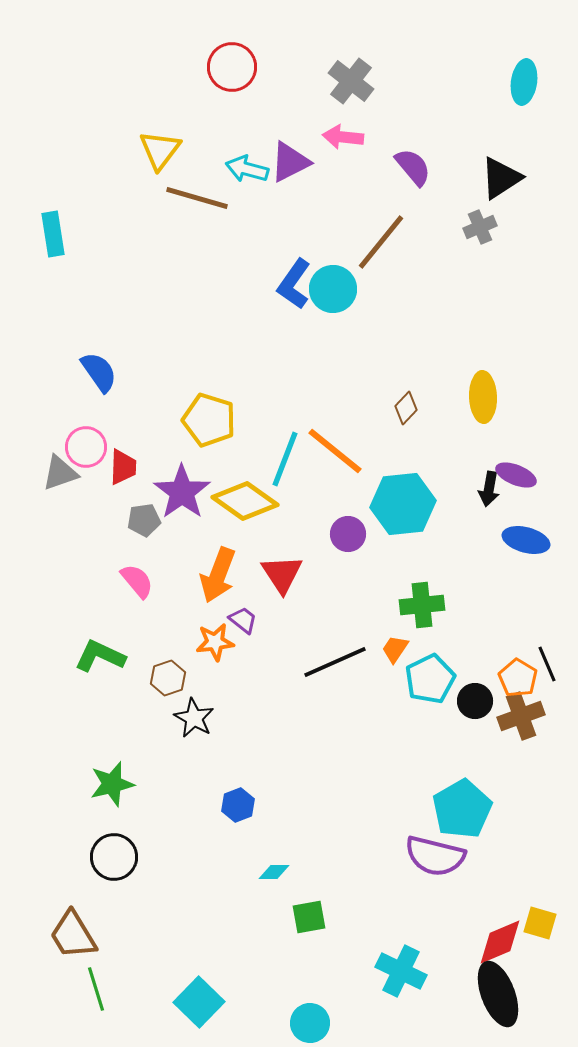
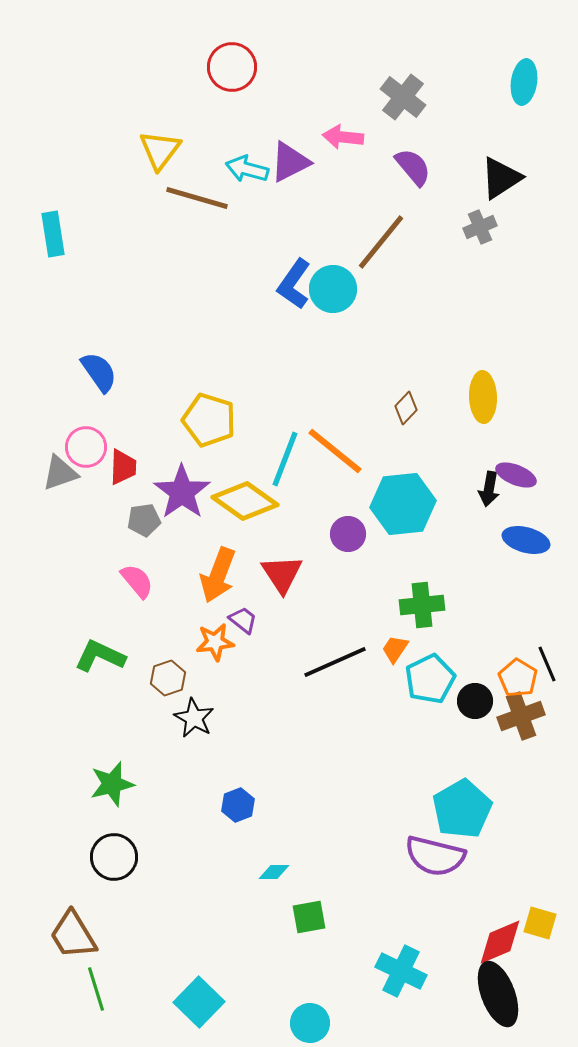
gray cross at (351, 81): moved 52 px right, 16 px down
